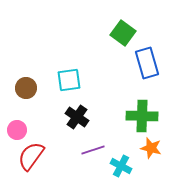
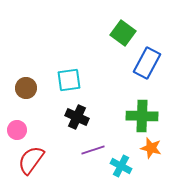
blue rectangle: rotated 44 degrees clockwise
black cross: rotated 10 degrees counterclockwise
red semicircle: moved 4 px down
